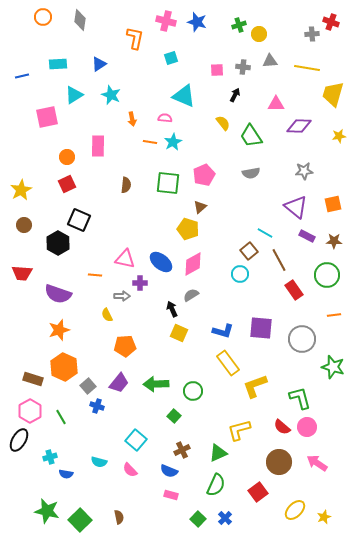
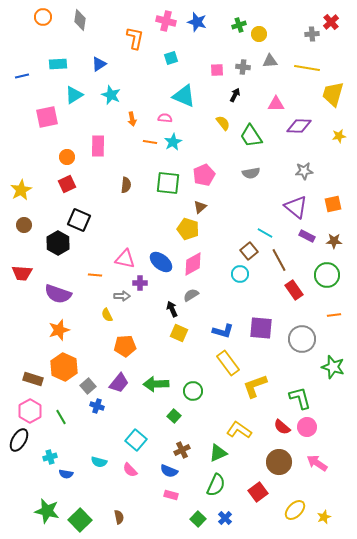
red cross at (331, 22): rotated 28 degrees clockwise
yellow L-shape at (239, 430): rotated 50 degrees clockwise
